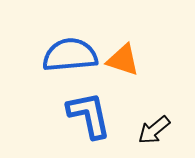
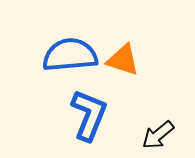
blue L-shape: rotated 34 degrees clockwise
black arrow: moved 4 px right, 5 px down
